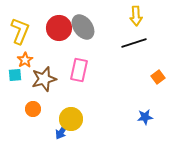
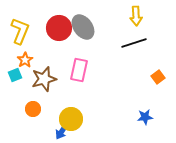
cyan square: rotated 16 degrees counterclockwise
